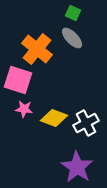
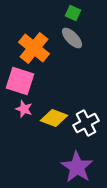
orange cross: moved 3 px left, 1 px up
pink square: moved 2 px right, 1 px down
pink star: rotated 12 degrees clockwise
